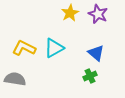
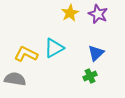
yellow L-shape: moved 2 px right, 6 px down
blue triangle: rotated 36 degrees clockwise
